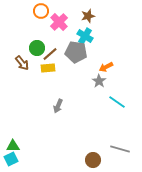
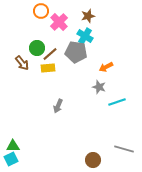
gray star: moved 6 px down; rotated 16 degrees counterclockwise
cyan line: rotated 54 degrees counterclockwise
gray line: moved 4 px right
